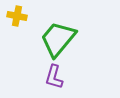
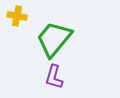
green trapezoid: moved 4 px left
